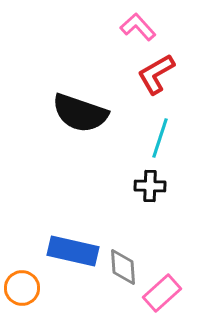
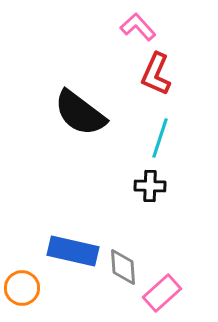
red L-shape: rotated 36 degrees counterclockwise
black semicircle: rotated 18 degrees clockwise
